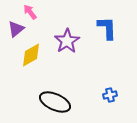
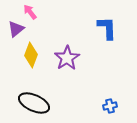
purple star: moved 17 px down
yellow diamond: rotated 40 degrees counterclockwise
blue cross: moved 11 px down
black ellipse: moved 21 px left, 1 px down
